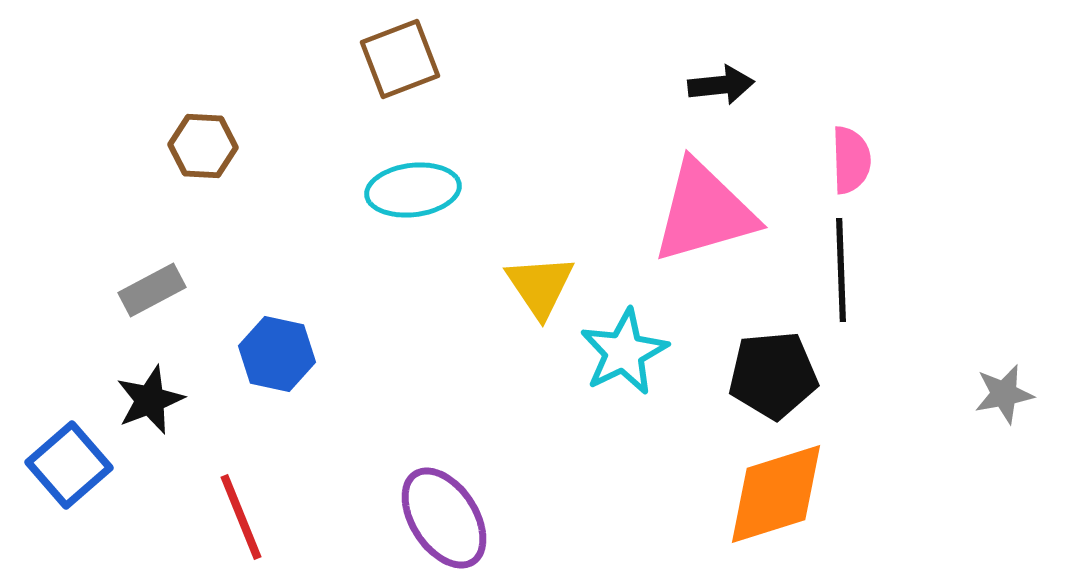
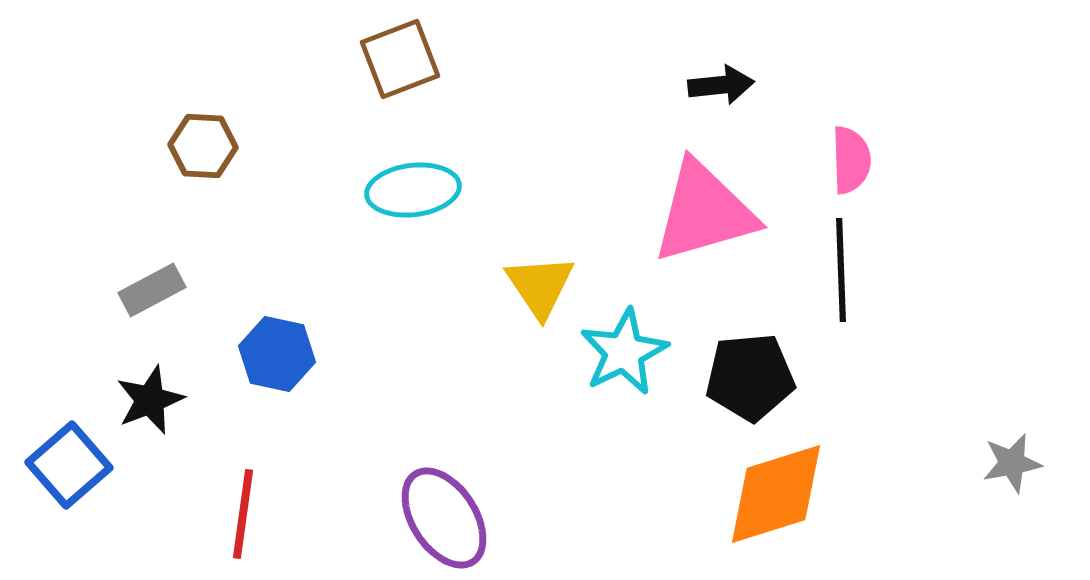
black pentagon: moved 23 px left, 2 px down
gray star: moved 8 px right, 69 px down
red line: moved 2 px right, 3 px up; rotated 30 degrees clockwise
